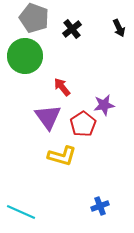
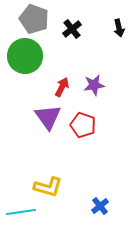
gray pentagon: moved 1 px down
black arrow: rotated 12 degrees clockwise
red arrow: rotated 66 degrees clockwise
purple star: moved 10 px left, 20 px up
red pentagon: moved 1 px down; rotated 20 degrees counterclockwise
yellow L-shape: moved 14 px left, 31 px down
blue cross: rotated 18 degrees counterclockwise
cyan line: rotated 32 degrees counterclockwise
